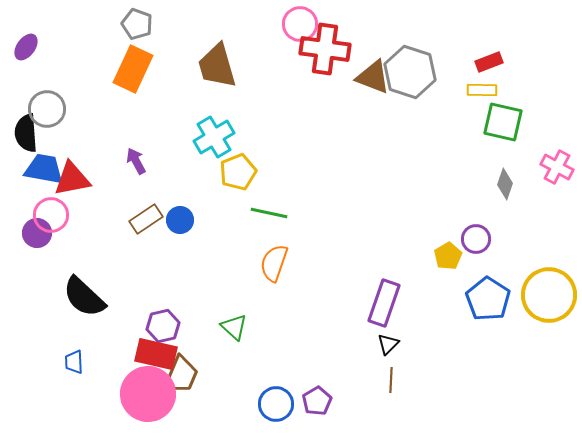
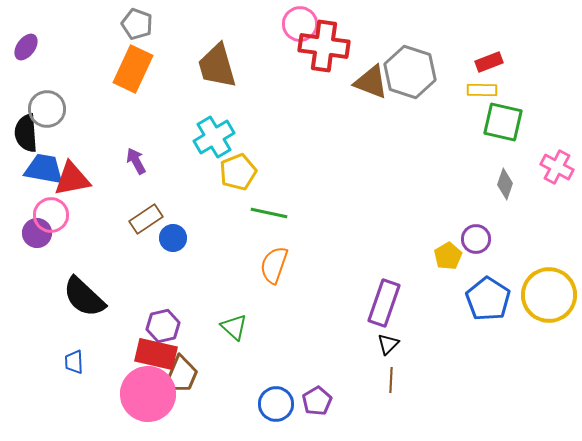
red cross at (325, 49): moved 1 px left, 3 px up
brown triangle at (373, 77): moved 2 px left, 5 px down
blue circle at (180, 220): moved 7 px left, 18 px down
orange semicircle at (274, 263): moved 2 px down
